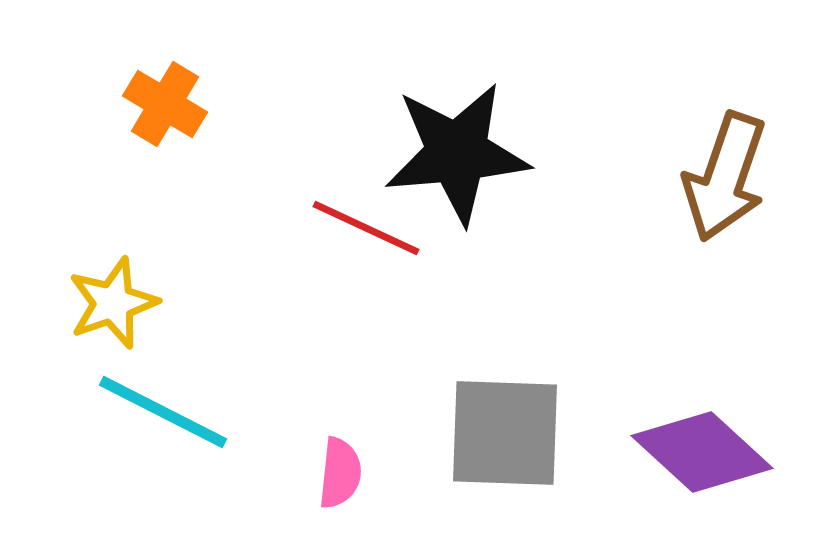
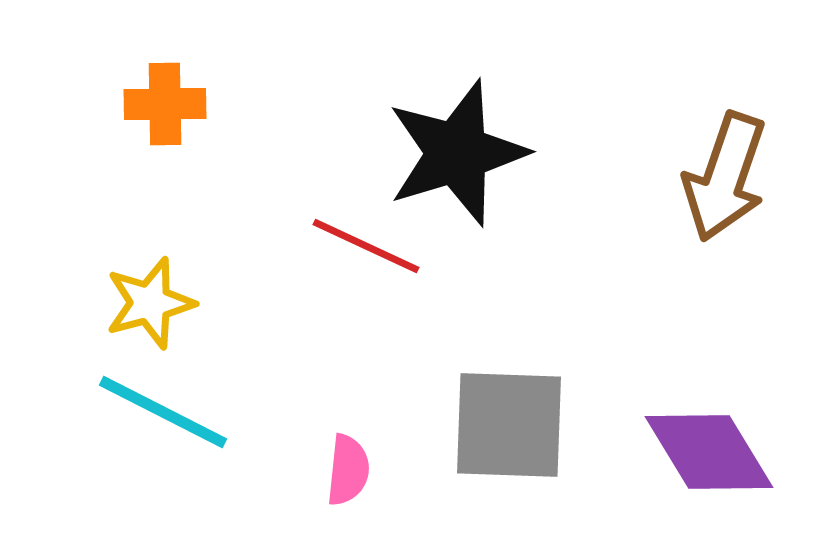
orange cross: rotated 32 degrees counterclockwise
black star: rotated 12 degrees counterclockwise
red line: moved 18 px down
yellow star: moved 37 px right; rotated 4 degrees clockwise
gray square: moved 4 px right, 8 px up
purple diamond: moved 7 px right; rotated 16 degrees clockwise
pink semicircle: moved 8 px right, 3 px up
